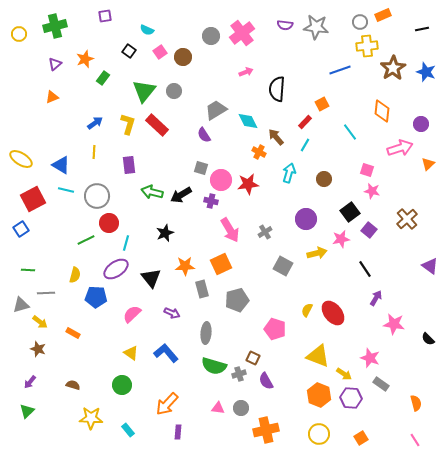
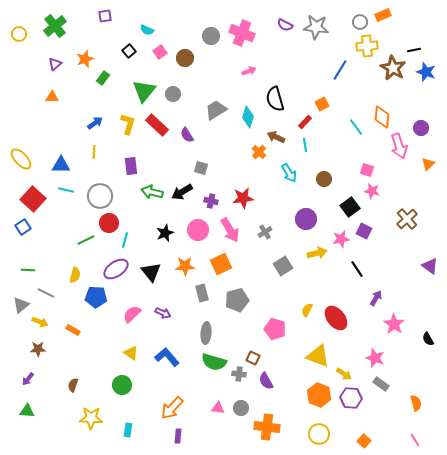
purple semicircle at (285, 25): rotated 21 degrees clockwise
green cross at (55, 26): rotated 25 degrees counterclockwise
black line at (422, 29): moved 8 px left, 21 px down
pink cross at (242, 33): rotated 30 degrees counterclockwise
black square at (129, 51): rotated 16 degrees clockwise
brown circle at (183, 57): moved 2 px right, 1 px down
brown star at (393, 68): rotated 10 degrees counterclockwise
blue line at (340, 70): rotated 40 degrees counterclockwise
pink arrow at (246, 72): moved 3 px right, 1 px up
black semicircle at (277, 89): moved 2 px left, 10 px down; rotated 20 degrees counterclockwise
gray circle at (174, 91): moved 1 px left, 3 px down
orange triangle at (52, 97): rotated 24 degrees clockwise
orange diamond at (382, 111): moved 6 px down
cyan diamond at (248, 121): moved 4 px up; rotated 45 degrees clockwise
purple circle at (421, 124): moved 4 px down
cyan line at (350, 132): moved 6 px right, 5 px up
purple semicircle at (204, 135): moved 17 px left
brown arrow at (276, 137): rotated 24 degrees counterclockwise
cyan line at (305, 145): rotated 40 degrees counterclockwise
pink arrow at (400, 148): moved 1 px left, 2 px up; rotated 90 degrees clockwise
orange cross at (259, 152): rotated 16 degrees clockwise
yellow ellipse at (21, 159): rotated 15 degrees clockwise
blue triangle at (61, 165): rotated 30 degrees counterclockwise
purple rectangle at (129, 165): moved 2 px right, 1 px down
cyan arrow at (289, 173): rotated 132 degrees clockwise
pink circle at (221, 180): moved 23 px left, 50 px down
red star at (248, 184): moved 5 px left, 14 px down
black arrow at (181, 195): moved 1 px right, 3 px up
gray circle at (97, 196): moved 3 px right
red square at (33, 199): rotated 20 degrees counterclockwise
black square at (350, 212): moved 5 px up
blue square at (21, 229): moved 2 px right, 2 px up
purple square at (369, 230): moved 5 px left, 1 px down; rotated 14 degrees counterclockwise
cyan line at (126, 243): moved 1 px left, 3 px up
gray square at (283, 266): rotated 30 degrees clockwise
black line at (365, 269): moved 8 px left
black triangle at (151, 278): moved 6 px up
gray rectangle at (202, 289): moved 4 px down
gray line at (46, 293): rotated 30 degrees clockwise
gray triangle at (21, 305): rotated 24 degrees counterclockwise
purple arrow at (172, 313): moved 9 px left
red ellipse at (333, 313): moved 3 px right, 5 px down
yellow arrow at (40, 322): rotated 14 degrees counterclockwise
pink star at (394, 324): rotated 25 degrees clockwise
orange rectangle at (73, 333): moved 3 px up
black semicircle at (428, 339): rotated 16 degrees clockwise
brown star at (38, 349): rotated 21 degrees counterclockwise
blue L-shape at (166, 353): moved 1 px right, 4 px down
pink star at (370, 358): moved 5 px right
green semicircle at (214, 366): moved 4 px up
gray cross at (239, 374): rotated 24 degrees clockwise
purple arrow at (30, 382): moved 2 px left, 3 px up
brown semicircle at (73, 385): rotated 88 degrees counterclockwise
orange arrow at (167, 404): moved 5 px right, 4 px down
green triangle at (27, 411): rotated 49 degrees clockwise
cyan rectangle at (128, 430): rotated 48 degrees clockwise
orange cross at (266, 430): moved 1 px right, 3 px up; rotated 20 degrees clockwise
purple rectangle at (178, 432): moved 4 px down
orange square at (361, 438): moved 3 px right, 3 px down; rotated 16 degrees counterclockwise
